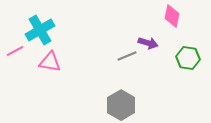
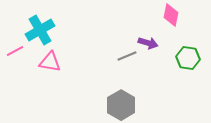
pink diamond: moved 1 px left, 1 px up
